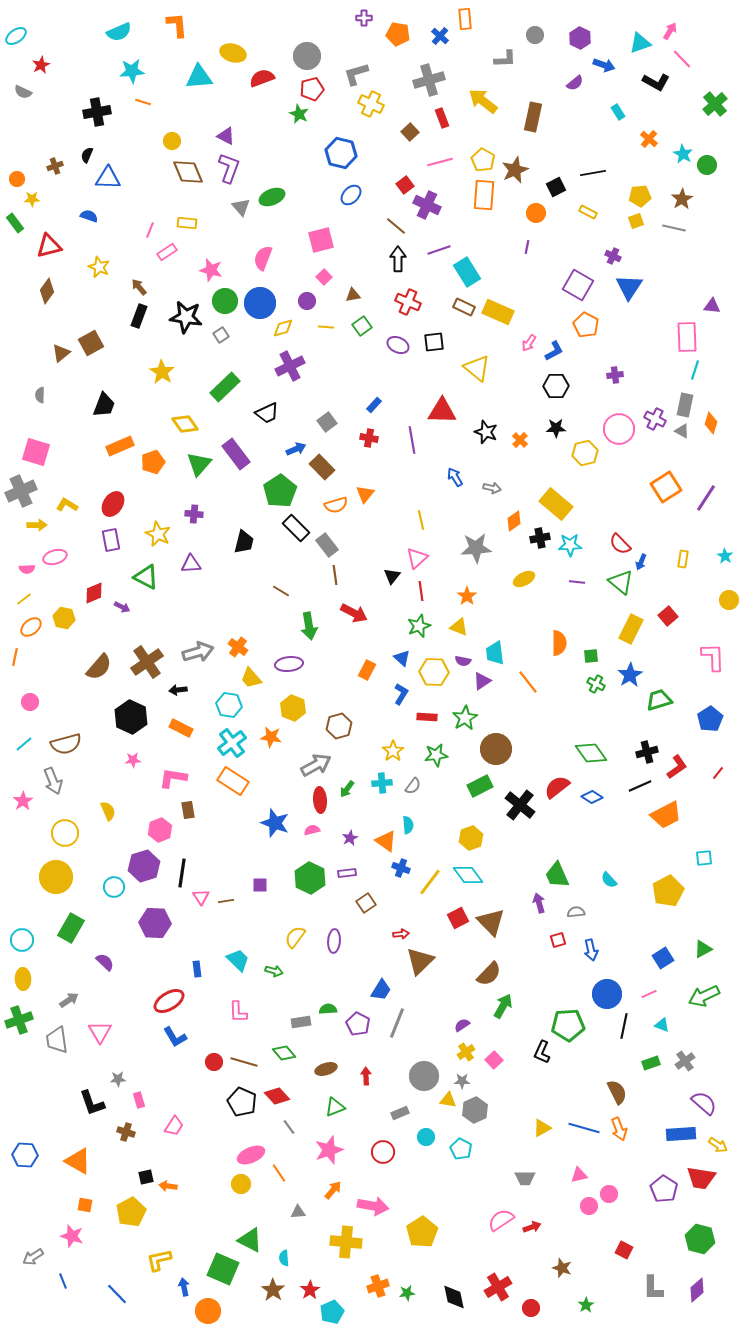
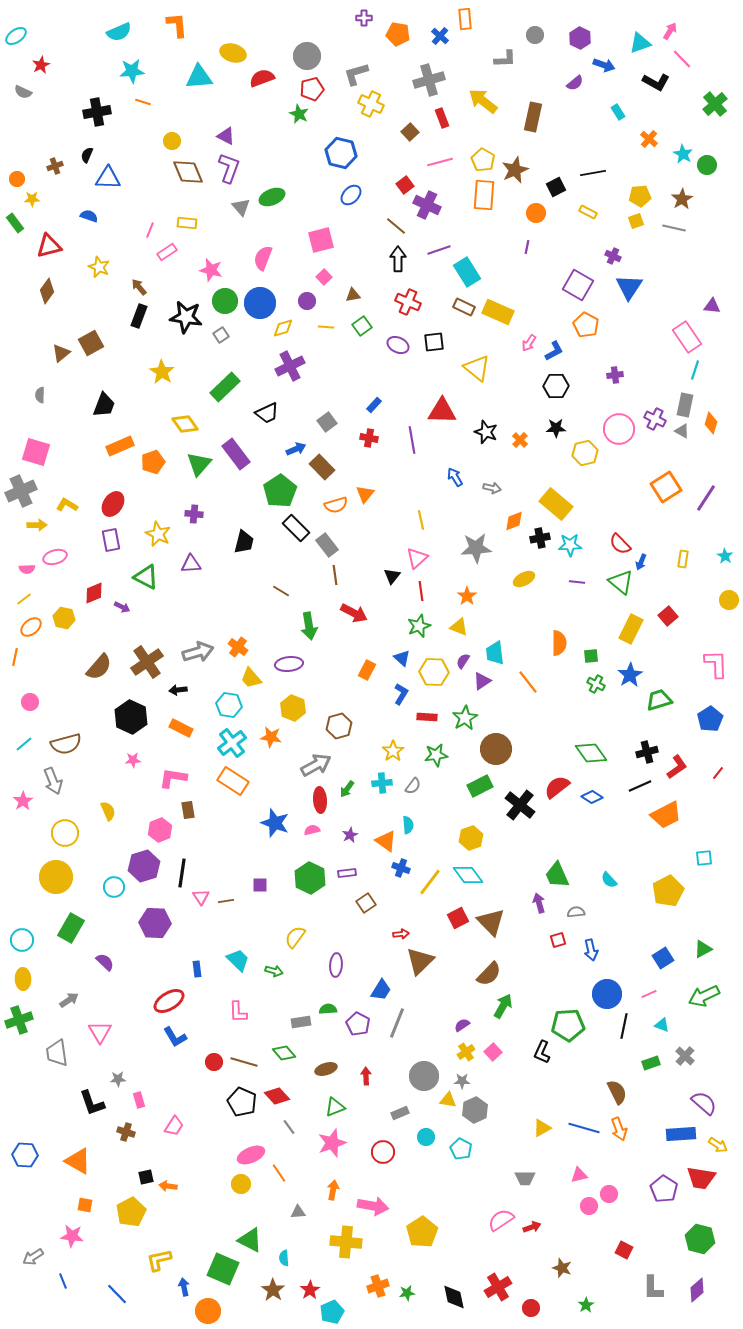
pink rectangle at (687, 337): rotated 32 degrees counterclockwise
orange diamond at (514, 521): rotated 15 degrees clockwise
pink L-shape at (713, 657): moved 3 px right, 7 px down
purple semicircle at (463, 661): rotated 112 degrees clockwise
purple star at (350, 838): moved 3 px up
purple ellipse at (334, 941): moved 2 px right, 24 px down
gray trapezoid at (57, 1040): moved 13 px down
pink square at (494, 1060): moved 1 px left, 8 px up
gray cross at (685, 1061): moved 5 px up; rotated 12 degrees counterclockwise
pink star at (329, 1150): moved 3 px right, 7 px up
orange arrow at (333, 1190): rotated 30 degrees counterclockwise
pink star at (72, 1236): rotated 10 degrees counterclockwise
